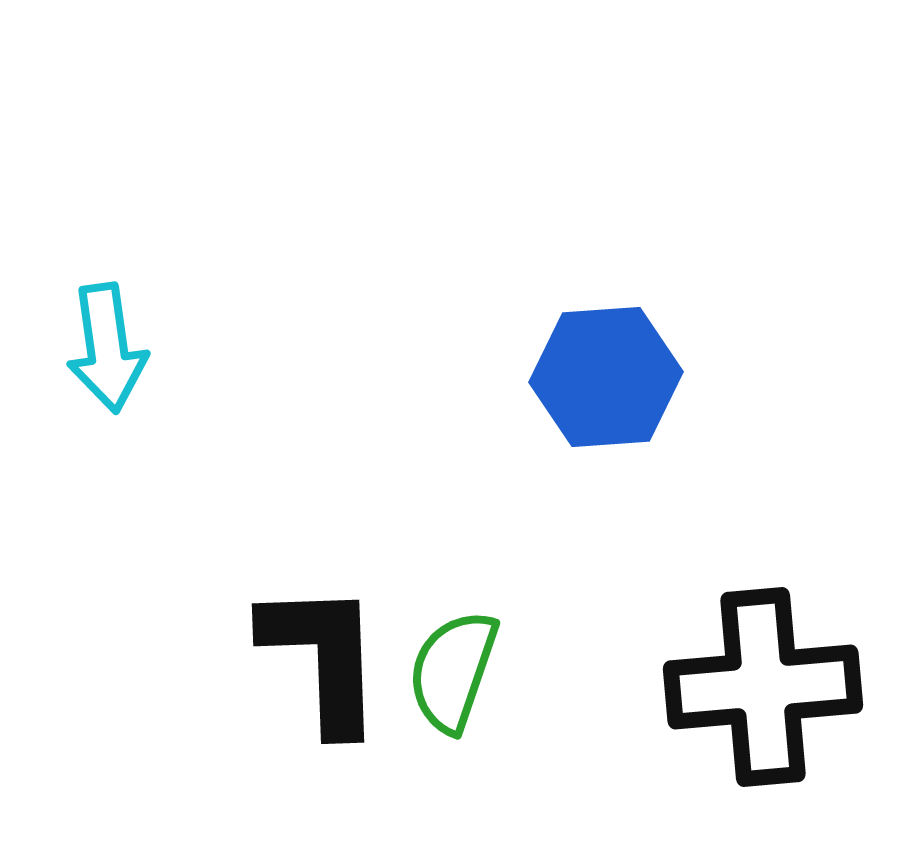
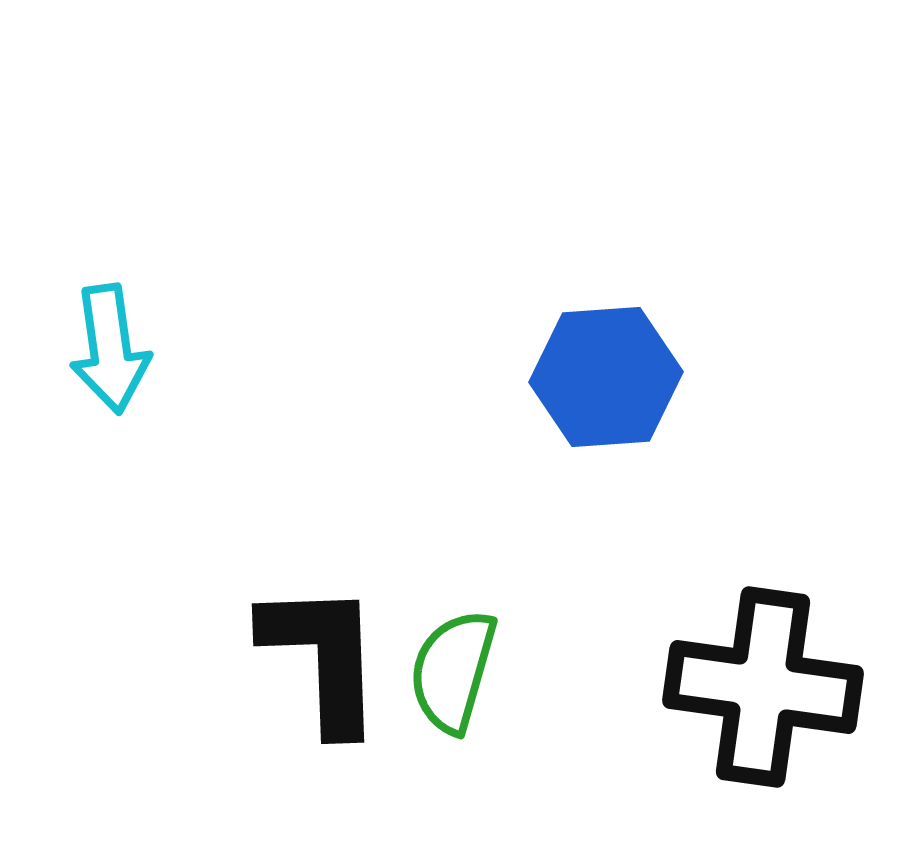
cyan arrow: moved 3 px right, 1 px down
green semicircle: rotated 3 degrees counterclockwise
black cross: rotated 13 degrees clockwise
